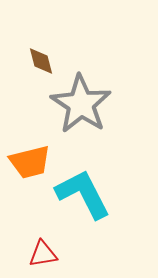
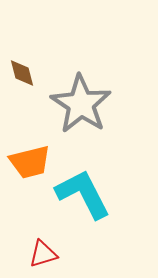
brown diamond: moved 19 px left, 12 px down
red triangle: rotated 8 degrees counterclockwise
